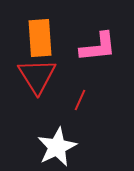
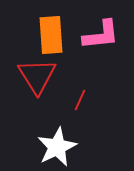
orange rectangle: moved 11 px right, 3 px up
pink L-shape: moved 3 px right, 12 px up
